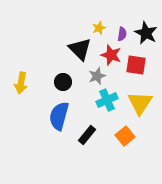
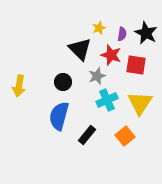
yellow arrow: moved 2 px left, 3 px down
